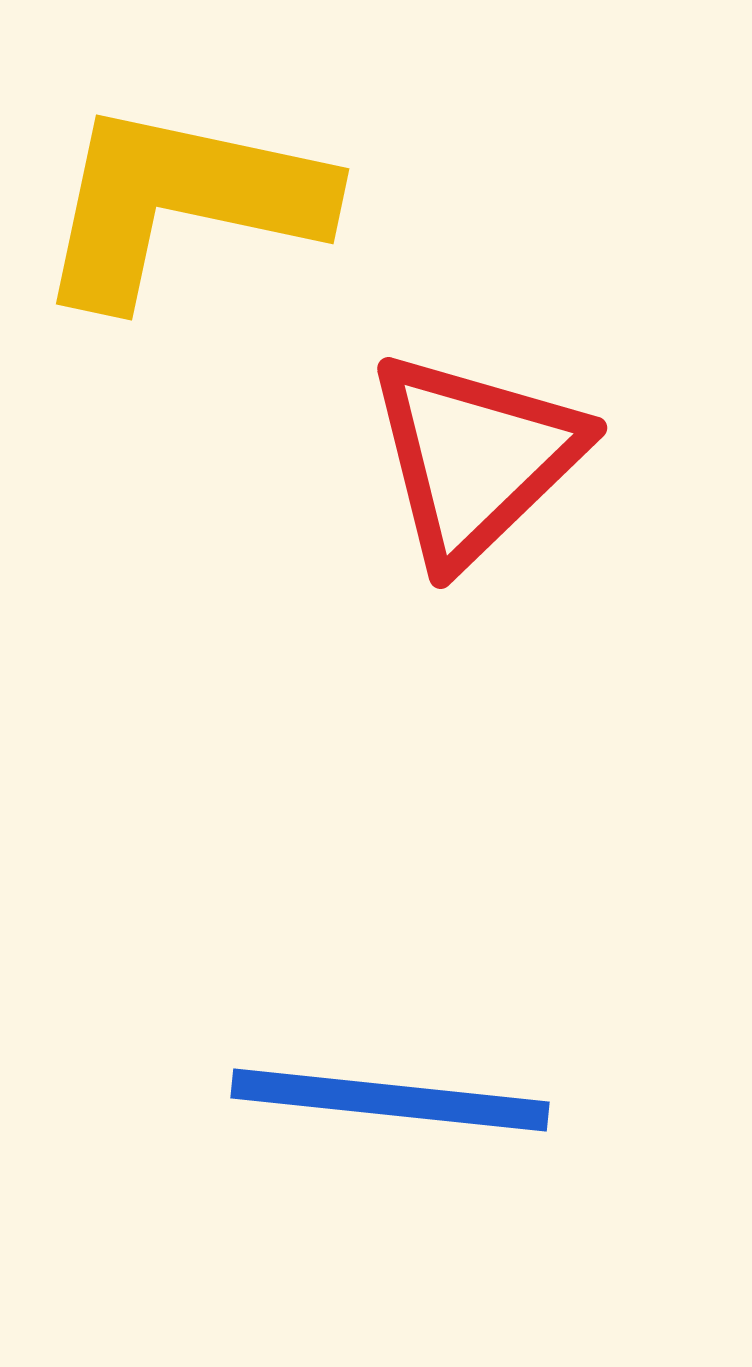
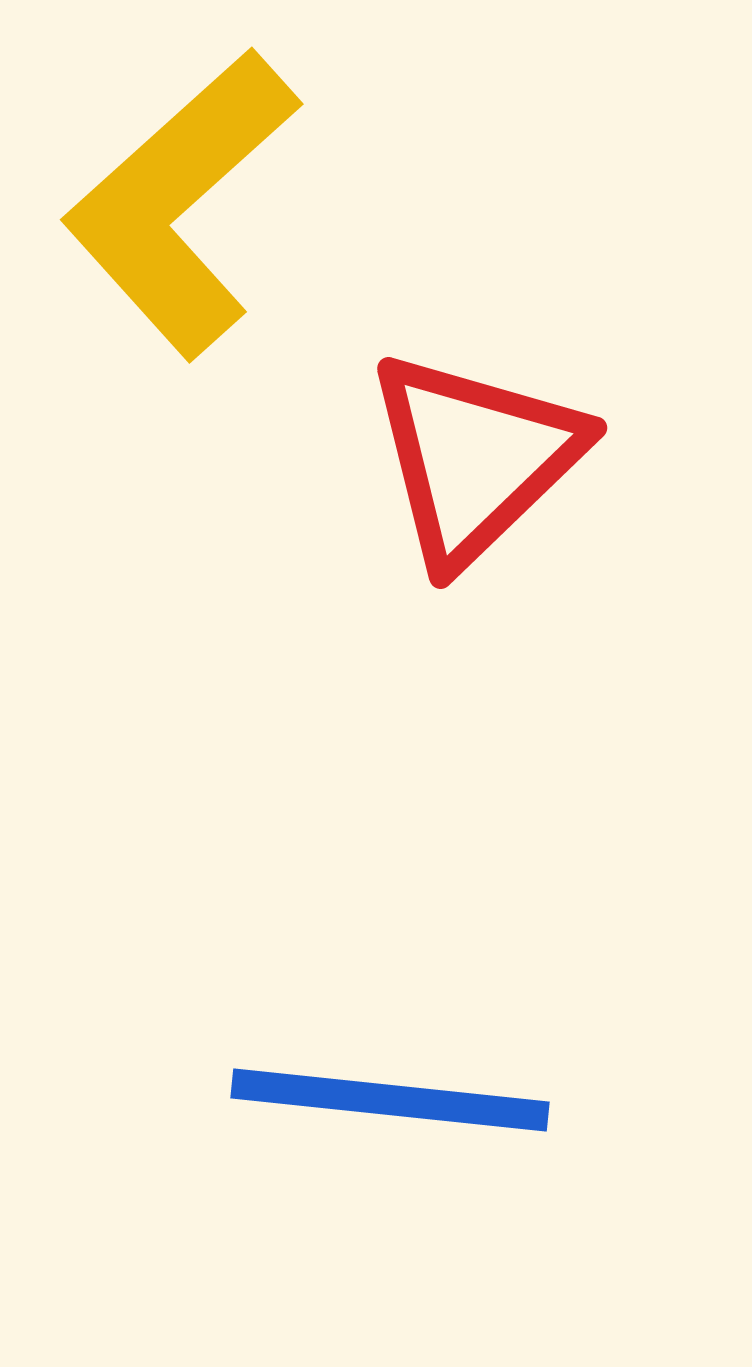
yellow L-shape: rotated 54 degrees counterclockwise
